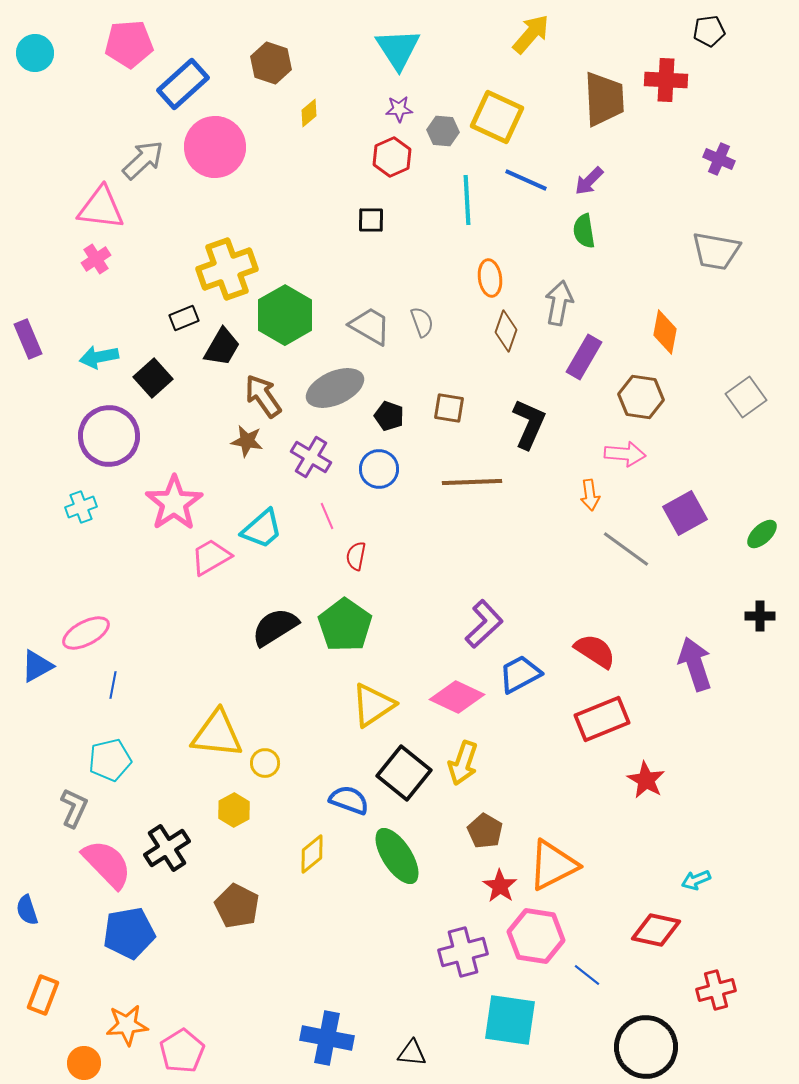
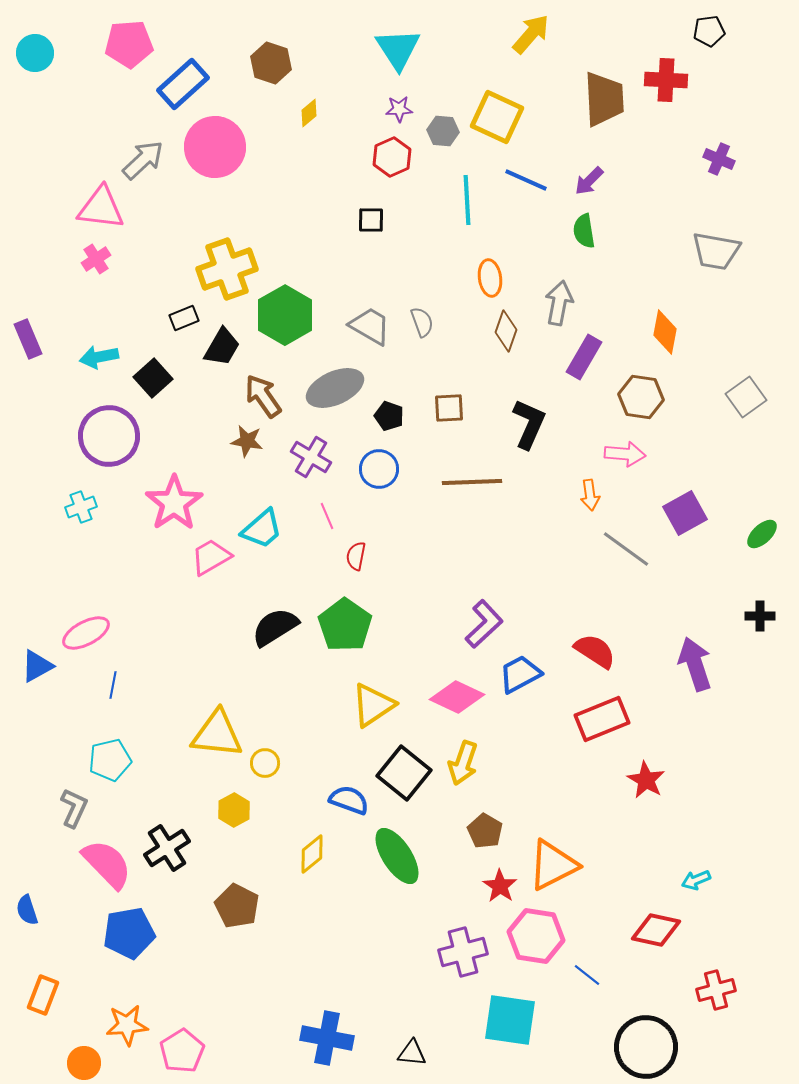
brown square at (449, 408): rotated 12 degrees counterclockwise
